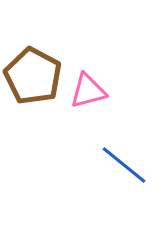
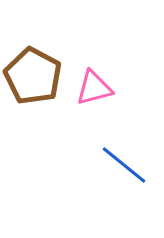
pink triangle: moved 6 px right, 3 px up
